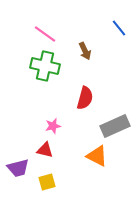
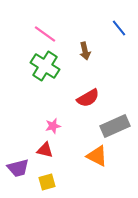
brown arrow: rotated 12 degrees clockwise
green cross: rotated 20 degrees clockwise
red semicircle: moved 3 px right; rotated 45 degrees clockwise
